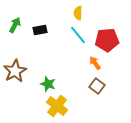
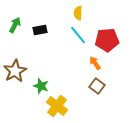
green star: moved 7 px left, 2 px down
